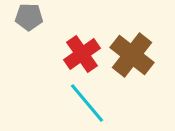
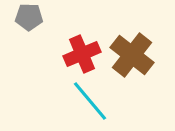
red cross: rotated 12 degrees clockwise
cyan line: moved 3 px right, 2 px up
